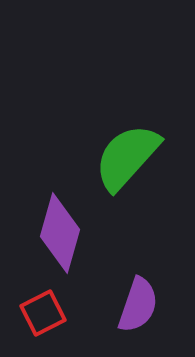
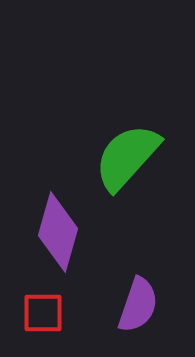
purple diamond: moved 2 px left, 1 px up
red square: rotated 27 degrees clockwise
